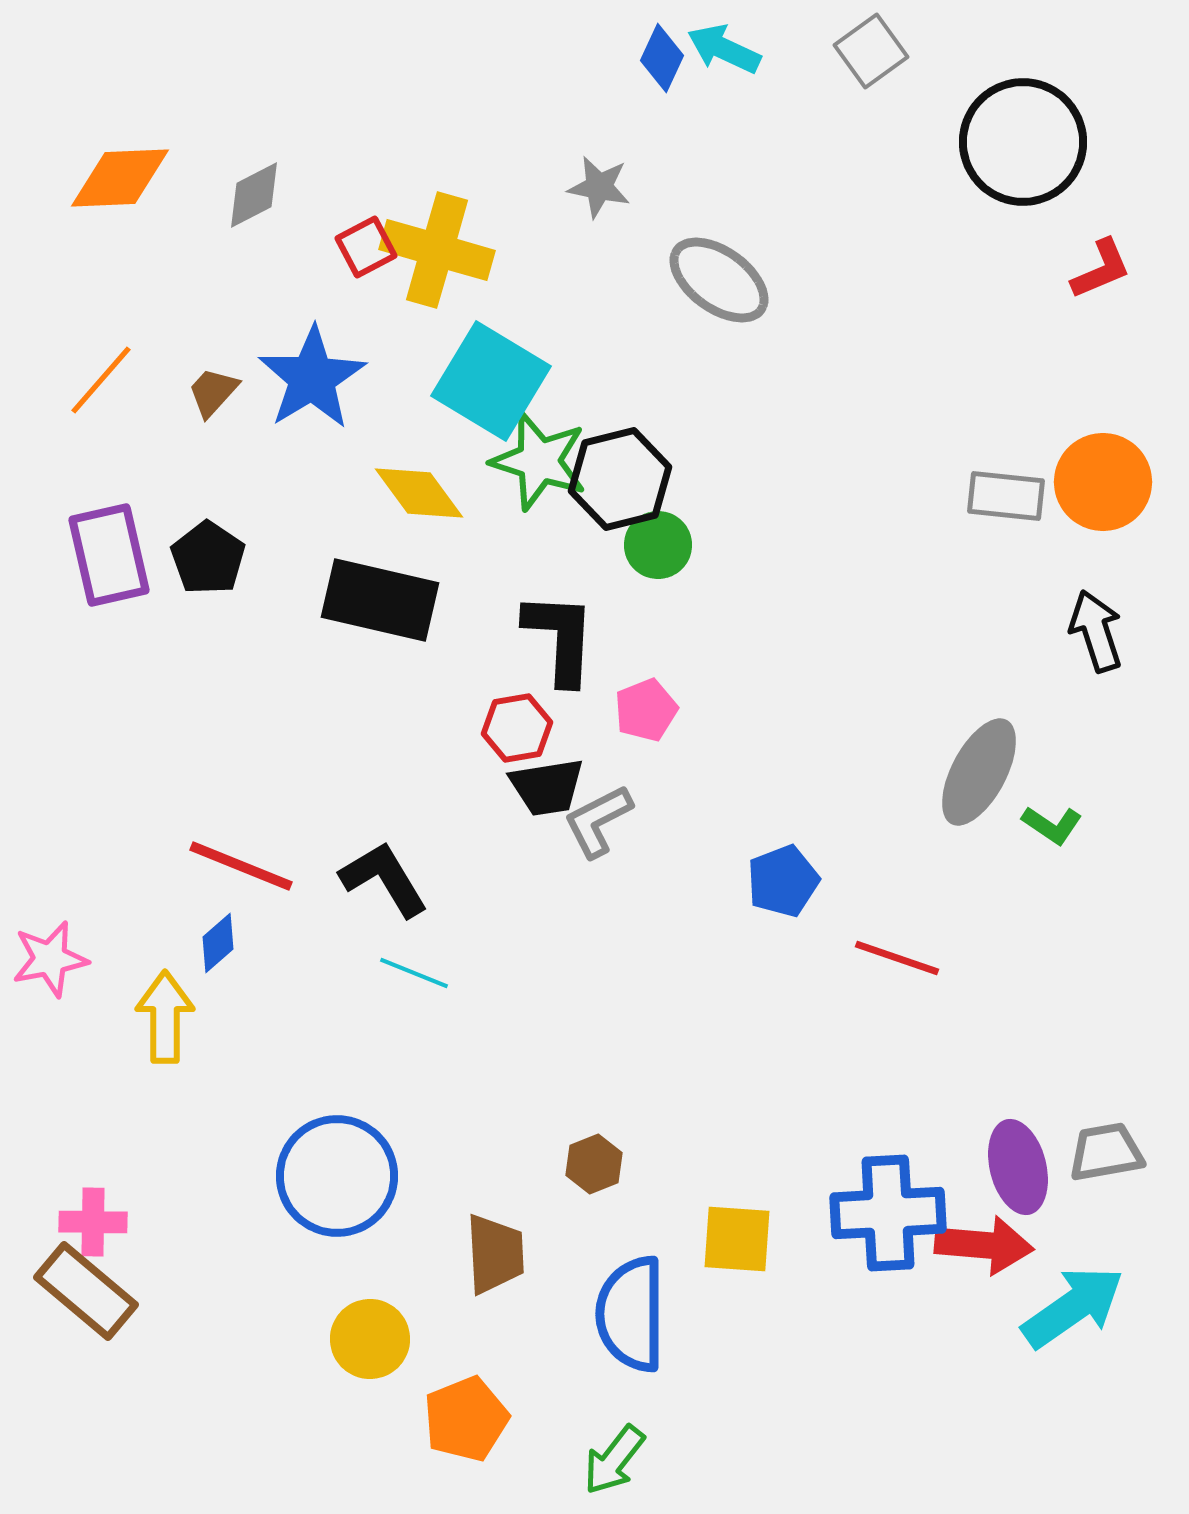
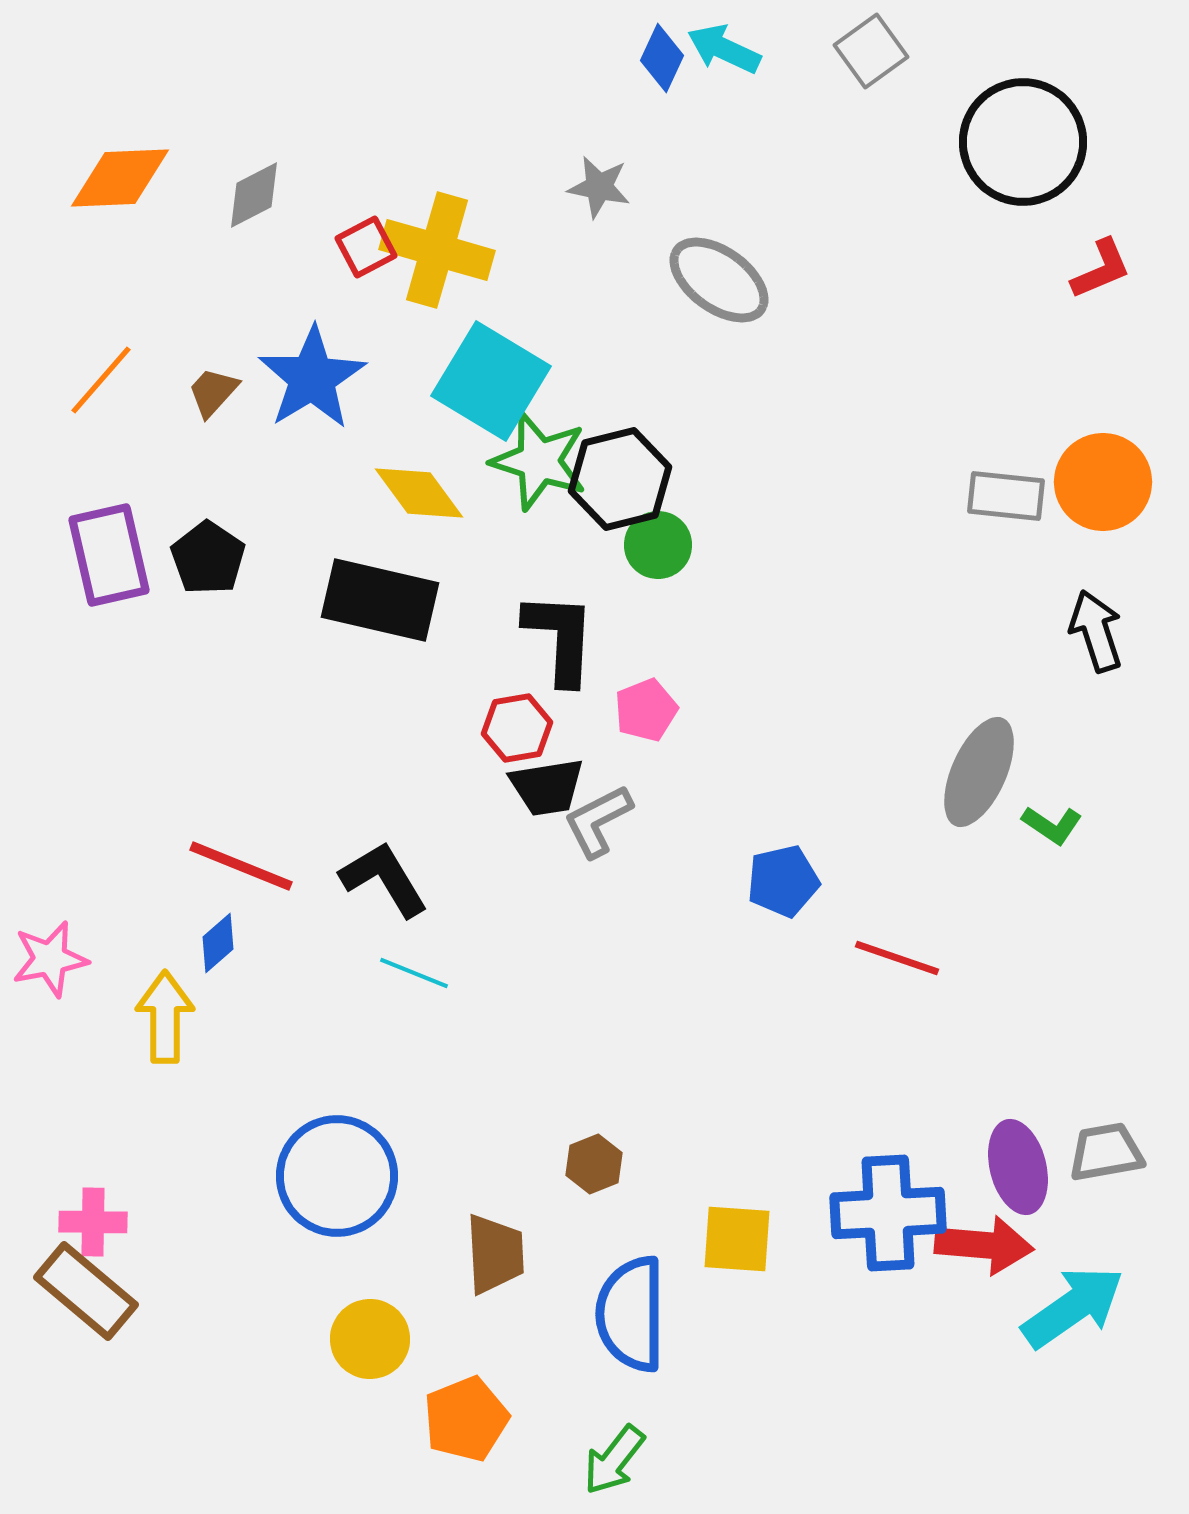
gray ellipse at (979, 772): rotated 4 degrees counterclockwise
blue pentagon at (783, 881): rotated 8 degrees clockwise
